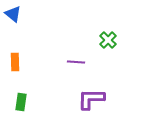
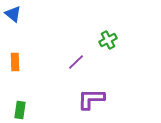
green cross: rotated 18 degrees clockwise
purple line: rotated 48 degrees counterclockwise
green rectangle: moved 1 px left, 8 px down
